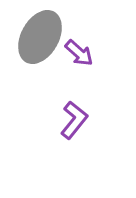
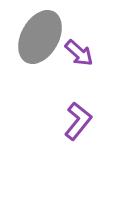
purple L-shape: moved 4 px right, 1 px down
